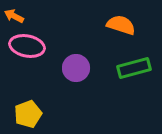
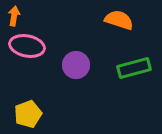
orange arrow: rotated 72 degrees clockwise
orange semicircle: moved 2 px left, 5 px up
purple circle: moved 3 px up
